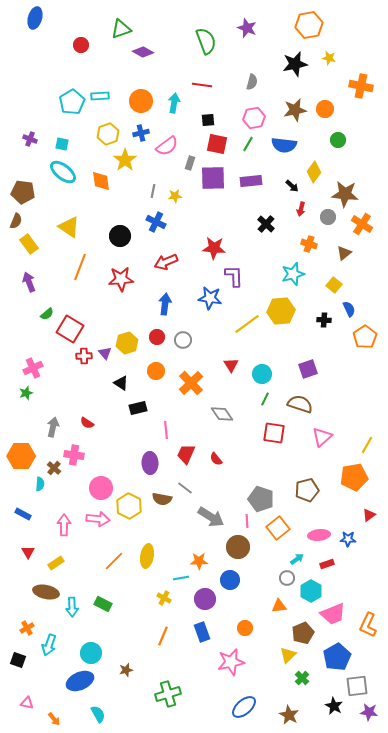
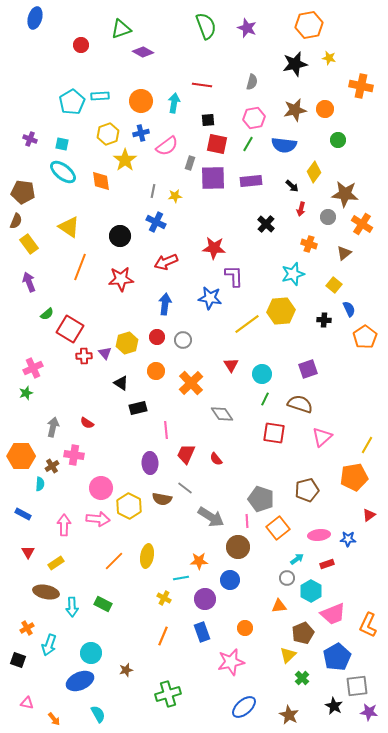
green semicircle at (206, 41): moved 15 px up
brown cross at (54, 468): moved 2 px left, 2 px up; rotated 16 degrees clockwise
